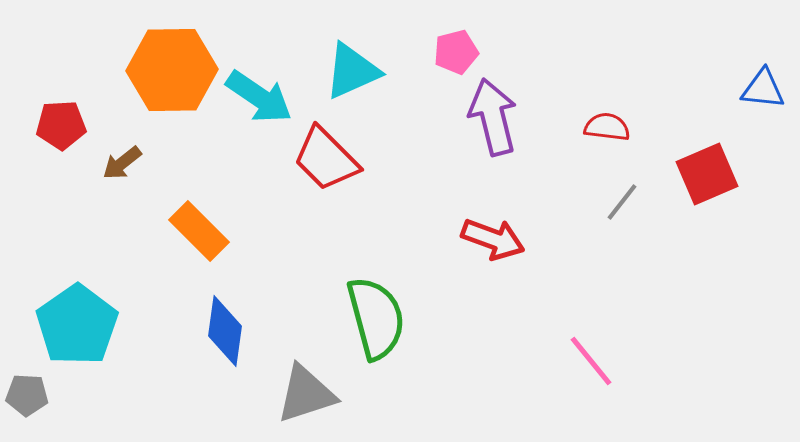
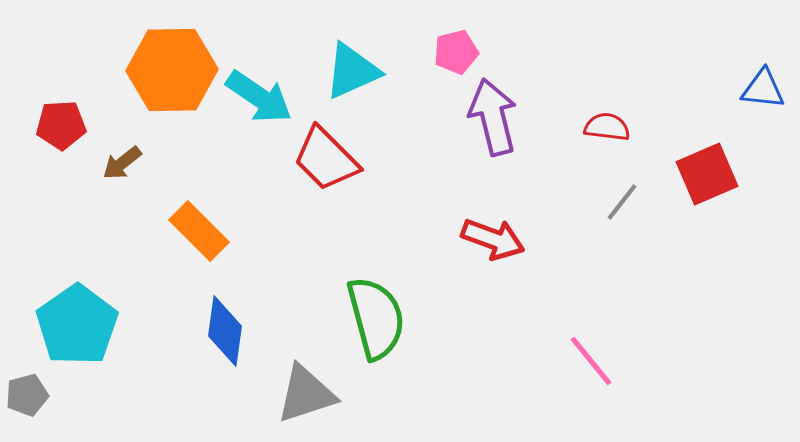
gray pentagon: rotated 18 degrees counterclockwise
